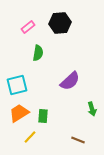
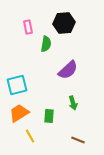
black hexagon: moved 4 px right
pink rectangle: rotated 64 degrees counterclockwise
green semicircle: moved 8 px right, 9 px up
purple semicircle: moved 2 px left, 11 px up
green arrow: moved 19 px left, 6 px up
green rectangle: moved 6 px right
yellow line: moved 1 px up; rotated 72 degrees counterclockwise
